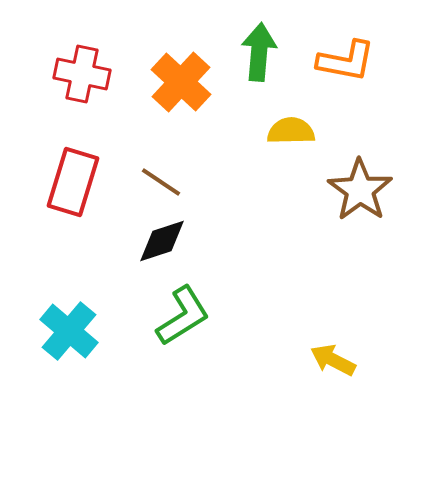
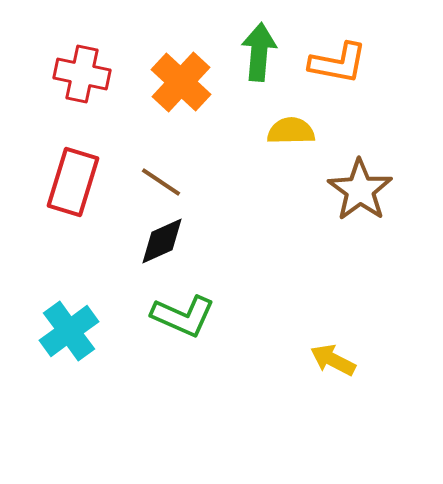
orange L-shape: moved 8 px left, 2 px down
black diamond: rotated 6 degrees counterclockwise
green L-shape: rotated 56 degrees clockwise
cyan cross: rotated 14 degrees clockwise
